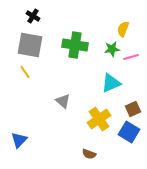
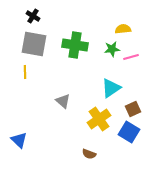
yellow semicircle: rotated 63 degrees clockwise
gray square: moved 4 px right, 1 px up
yellow line: rotated 32 degrees clockwise
cyan triangle: moved 5 px down; rotated 10 degrees counterclockwise
blue triangle: rotated 30 degrees counterclockwise
